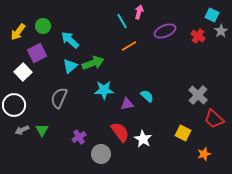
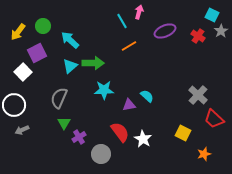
green arrow: rotated 20 degrees clockwise
purple triangle: moved 2 px right, 1 px down
green triangle: moved 22 px right, 7 px up
